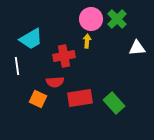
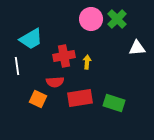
yellow arrow: moved 21 px down
green rectangle: rotated 30 degrees counterclockwise
